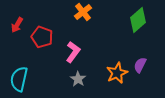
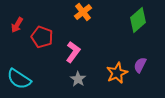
cyan semicircle: rotated 70 degrees counterclockwise
